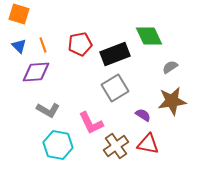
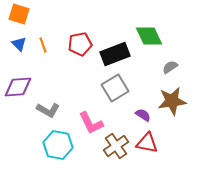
blue triangle: moved 2 px up
purple diamond: moved 18 px left, 15 px down
red triangle: moved 1 px left, 1 px up
